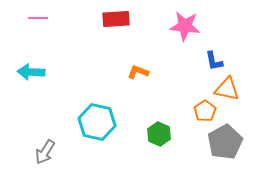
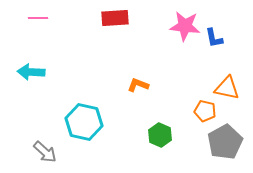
red rectangle: moved 1 px left, 1 px up
blue L-shape: moved 23 px up
orange L-shape: moved 13 px down
orange triangle: moved 1 px up
orange pentagon: rotated 25 degrees counterclockwise
cyan hexagon: moved 13 px left
green hexagon: moved 1 px right, 1 px down
gray arrow: rotated 80 degrees counterclockwise
